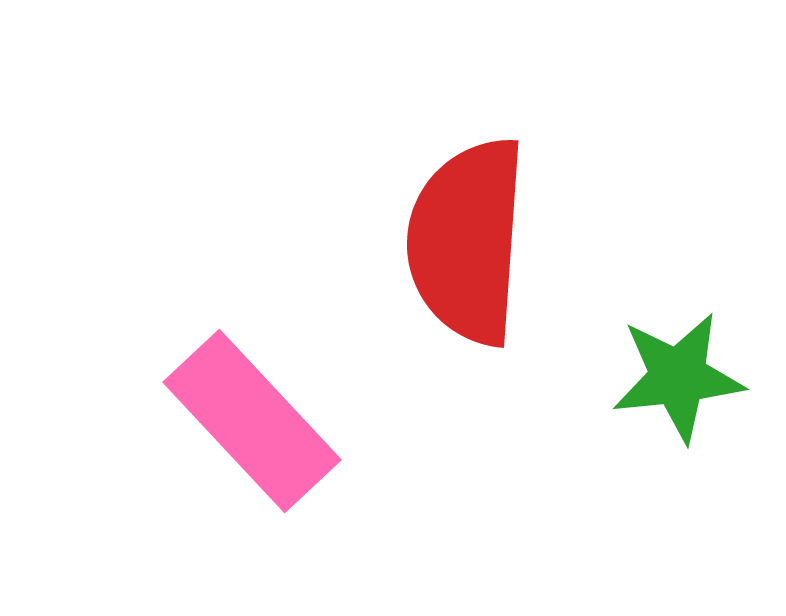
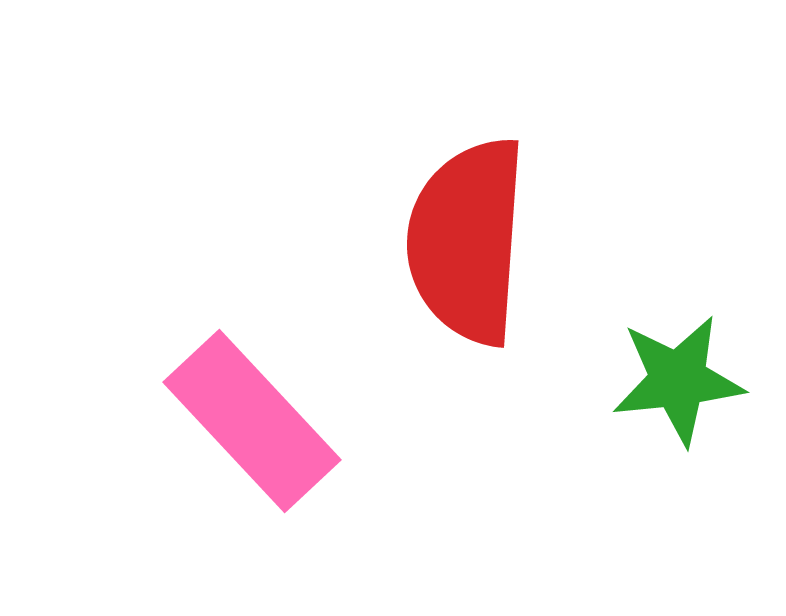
green star: moved 3 px down
